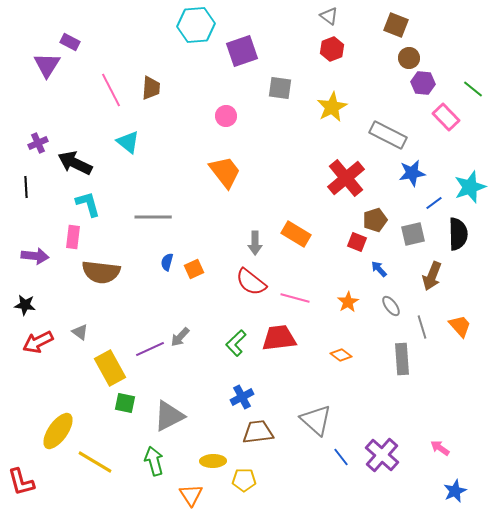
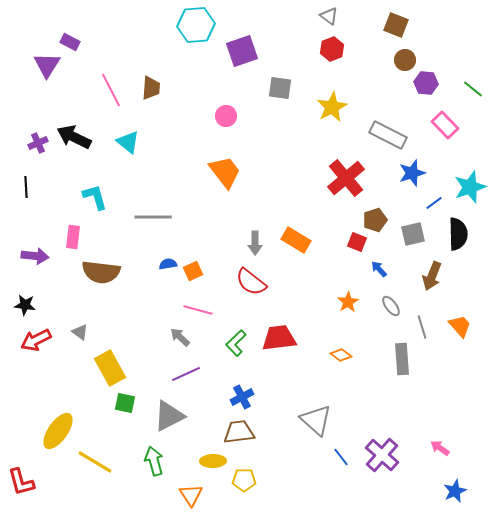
brown circle at (409, 58): moved 4 px left, 2 px down
purple hexagon at (423, 83): moved 3 px right
pink rectangle at (446, 117): moved 1 px left, 8 px down
black arrow at (75, 163): moved 1 px left, 26 px up
blue star at (412, 173): rotated 8 degrees counterclockwise
cyan L-shape at (88, 204): moved 7 px right, 7 px up
orange rectangle at (296, 234): moved 6 px down
blue semicircle at (167, 262): moved 1 px right, 2 px down; rotated 66 degrees clockwise
orange square at (194, 269): moved 1 px left, 2 px down
pink line at (295, 298): moved 97 px left, 12 px down
gray arrow at (180, 337): rotated 90 degrees clockwise
red arrow at (38, 342): moved 2 px left, 2 px up
purple line at (150, 349): moved 36 px right, 25 px down
brown trapezoid at (258, 432): moved 19 px left
